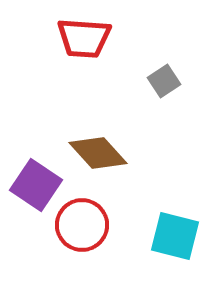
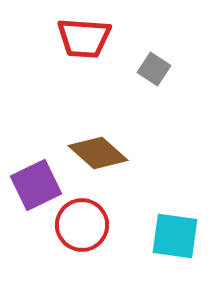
gray square: moved 10 px left, 12 px up; rotated 24 degrees counterclockwise
brown diamond: rotated 6 degrees counterclockwise
purple square: rotated 30 degrees clockwise
cyan square: rotated 6 degrees counterclockwise
